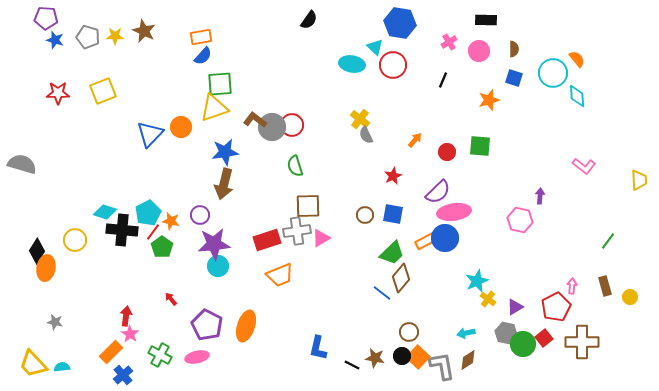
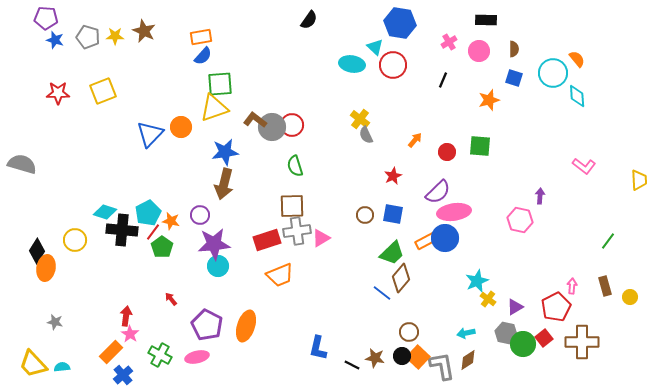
brown square at (308, 206): moved 16 px left
